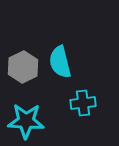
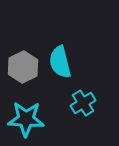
cyan cross: rotated 25 degrees counterclockwise
cyan star: moved 2 px up
